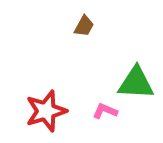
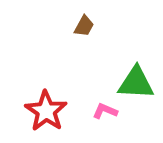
red star: rotated 21 degrees counterclockwise
